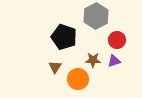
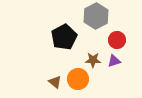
black pentagon: rotated 25 degrees clockwise
brown triangle: moved 15 px down; rotated 24 degrees counterclockwise
